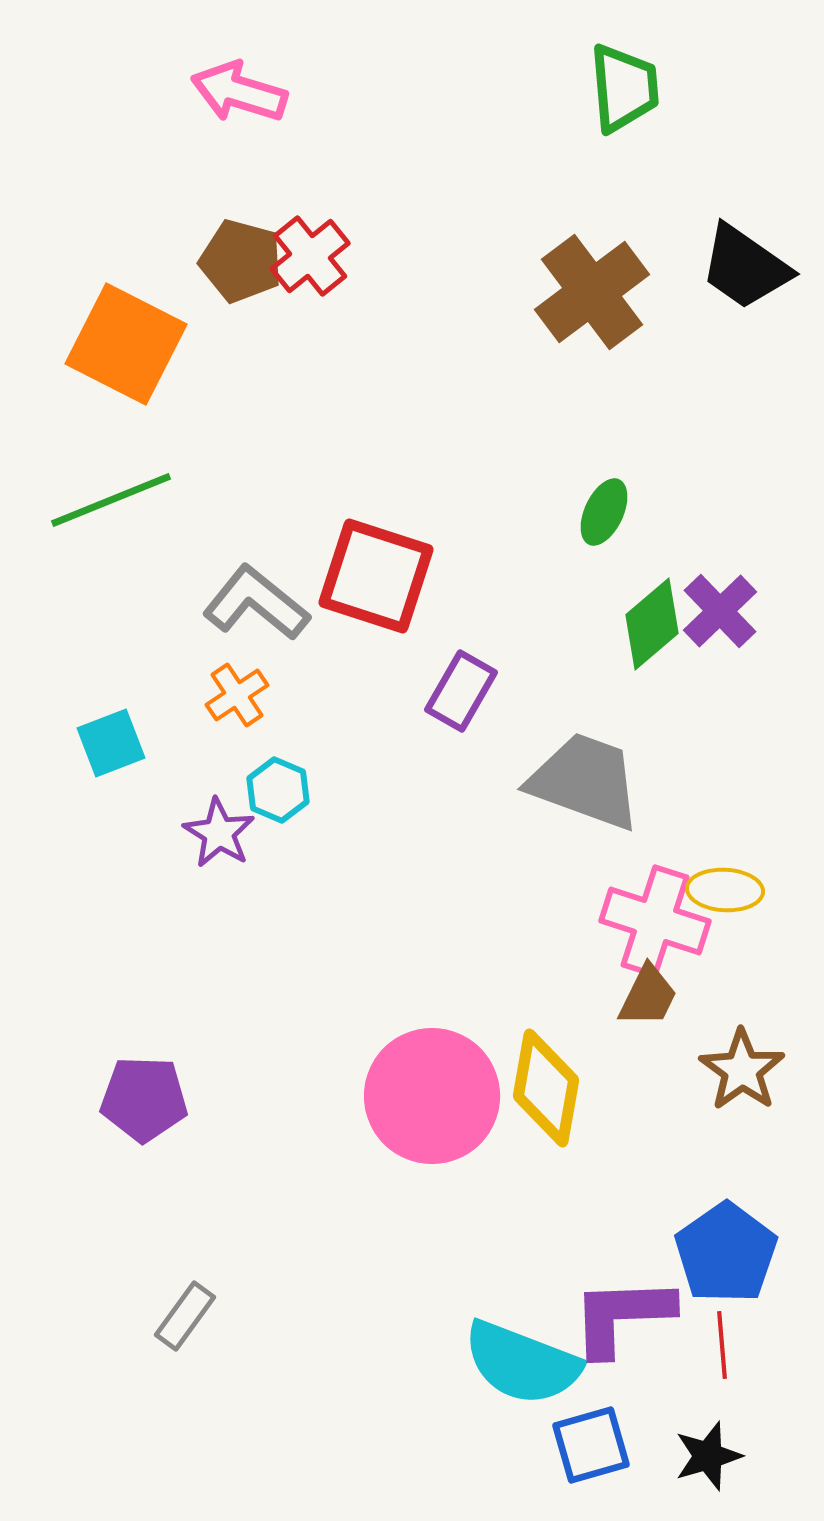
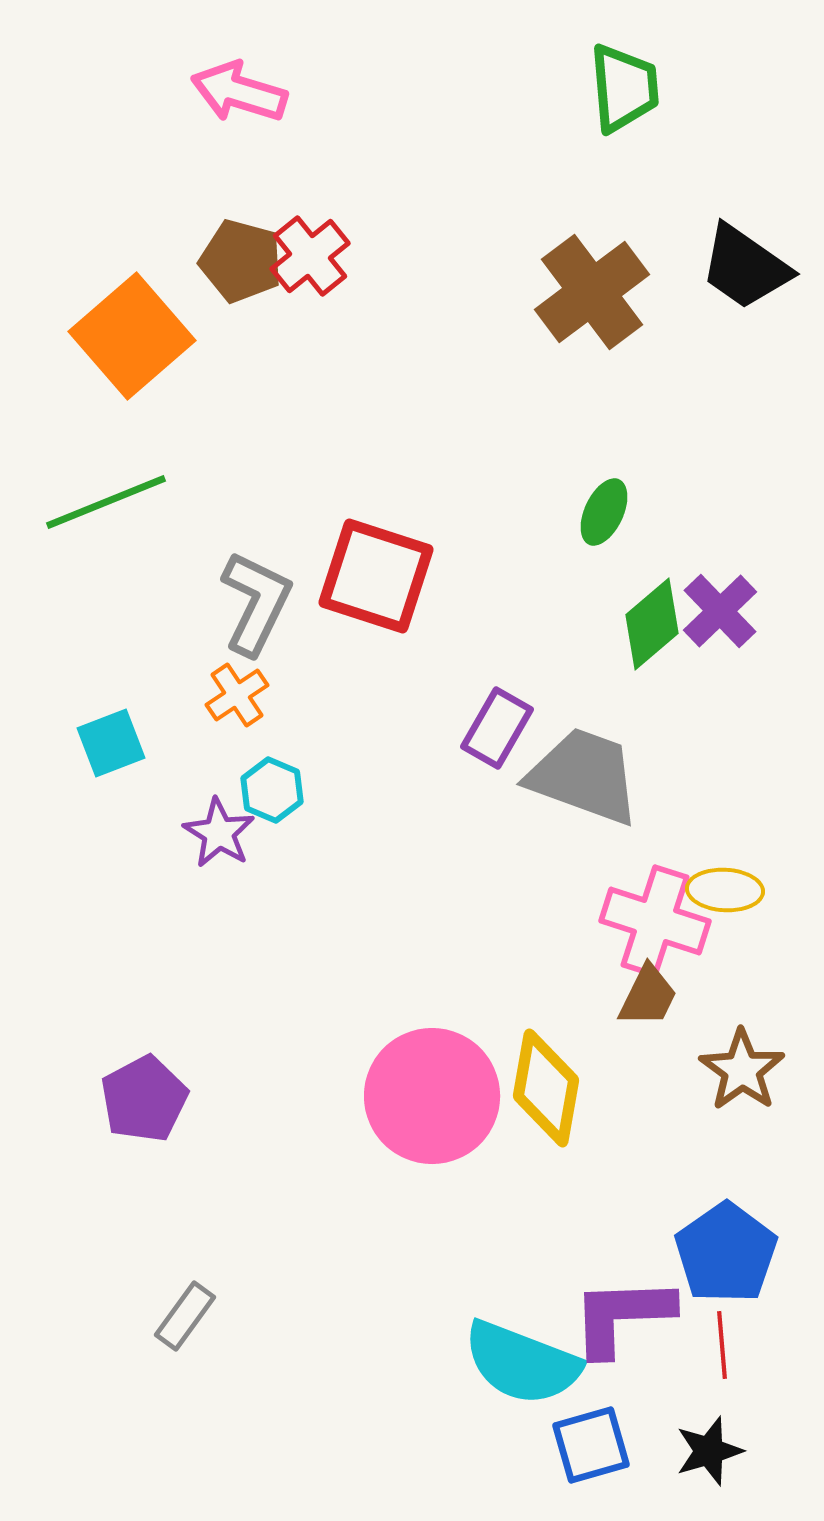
orange square: moved 6 px right, 8 px up; rotated 22 degrees clockwise
green line: moved 5 px left, 2 px down
gray L-shape: rotated 77 degrees clockwise
purple rectangle: moved 36 px right, 37 px down
gray trapezoid: moved 1 px left, 5 px up
cyan hexagon: moved 6 px left
purple pentagon: rotated 30 degrees counterclockwise
black star: moved 1 px right, 5 px up
